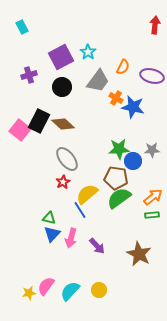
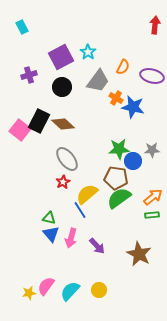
blue triangle: moved 1 px left; rotated 24 degrees counterclockwise
